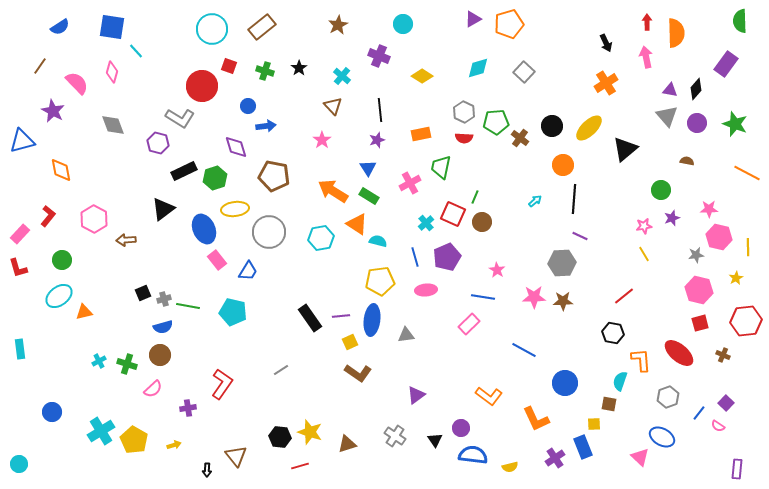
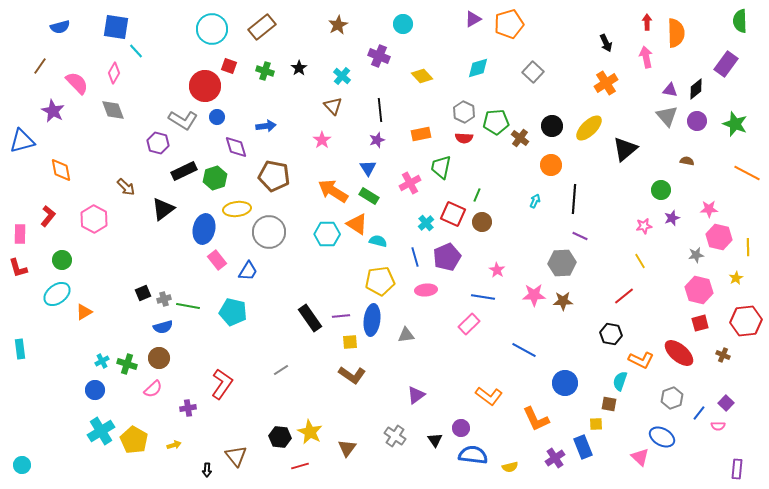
blue semicircle at (60, 27): rotated 18 degrees clockwise
blue square at (112, 27): moved 4 px right
pink diamond at (112, 72): moved 2 px right, 1 px down; rotated 15 degrees clockwise
gray square at (524, 72): moved 9 px right
yellow diamond at (422, 76): rotated 15 degrees clockwise
red circle at (202, 86): moved 3 px right
black diamond at (696, 89): rotated 10 degrees clockwise
blue circle at (248, 106): moved 31 px left, 11 px down
gray L-shape at (180, 118): moved 3 px right, 2 px down
purple circle at (697, 123): moved 2 px up
gray diamond at (113, 125): moved 15 px up
orange circle at (563, 165): moved 12 px left
green line at (475, 197): moved 2 px right, 2 px up
cyan arrow at (535, 201): rotated 24 degrees counterclockwise
yellow ellipse at (235, 209): moved 2 px right
blue ellipse at (204, 229): rotated 36 degrees clockwise
pink rectangle at (20, 234): rotated 42 degrees counterclockwise
cyan hexagon at (321, 238): moved 6 px right, 4 px up; rotated 10 degrees clockwise
brown arrow at (126, 240): moved 53 px up; rotated 132 degrees counterclockwise
yellow line at (644, 254): moved 4 px left, 7 px down
cyan ellipse at (59, 296): moved 2 px left, 2 px up
pink star at (534, 297): moved 2 px up
orange triangle at (84, 312): rotated 18 degrees counterclockwise
black hexagon at (613, 333): moved 2 px left, 1 px down
yellow square at (350, 342): rotated 21 degrees clockwise
brown circle at (160, 355): moved 1 px left, 3 px down
orange L-shape at (641, 360): rotated 120 degrees clockwise
cyan cross at (99, 361): moved 3 px right
brown L-shape at (358, 373): moved 6 px left, 2 px down
gray hexagon at (668, 397): moved 4 px right, 1 px down
blue circle at (52, 412): moved 43 px right, 22 px up
yellow square at (594, 424): moved 2 px right
pink semicircle at (718, 426): rotated 32 degrees counterclockwise
yellow star at (310, 432): rotated 10 degrees clockwise
brown triangle at (347, 444): moved 4 px down; rotated 36 degrees counterclockwise
cyan circle at (19, 464): moved 3 px right, 1 px down
